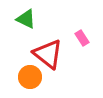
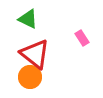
green triangle: moved 2 px right
red triangle: moved 13 px left
